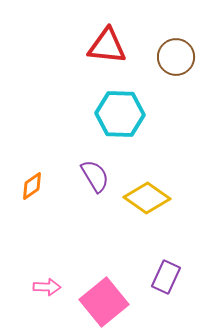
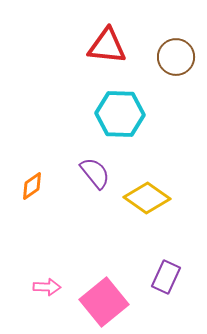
purple semicircle: moved 3 px up; rotated 8 degrees counterclockwise
